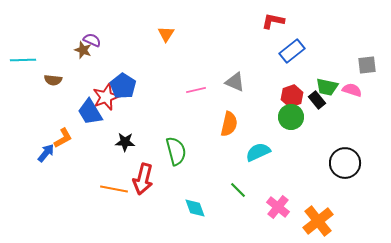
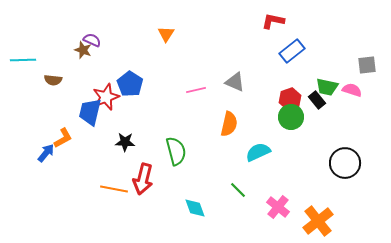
blue pentagon: moved 7 px right, 2 px up
red hexagon: moved 2 px left, 3 px down
blue trapezoid: rotated 44 degrees clockwise
